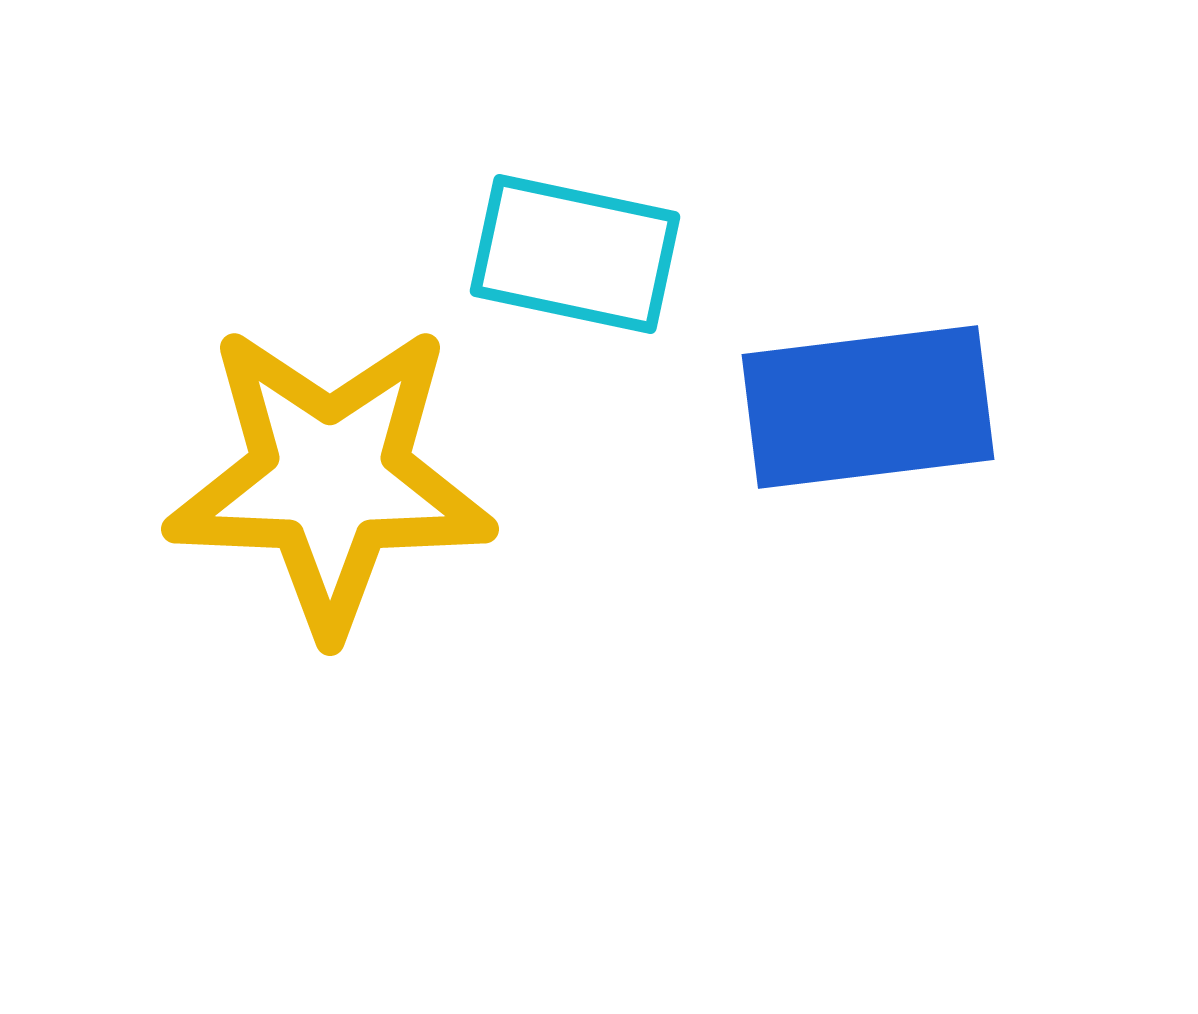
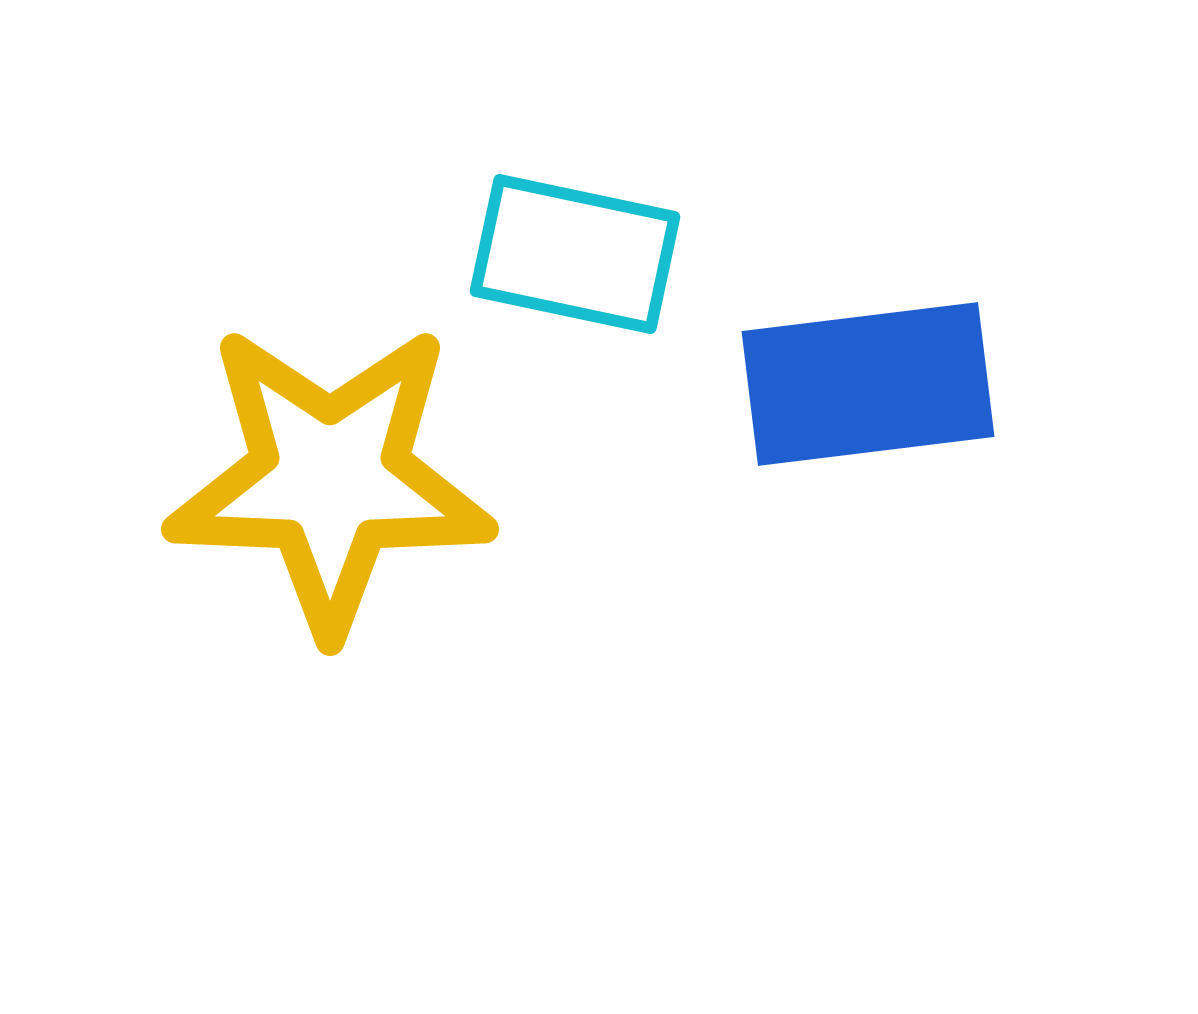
blue rectangle: moved 23 px up
